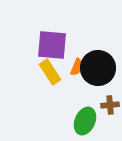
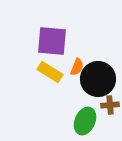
purple square: moved 4 px up
black circle: moved 11 px down
yellow rectangle: rotated 25 degrees counterclockwise
